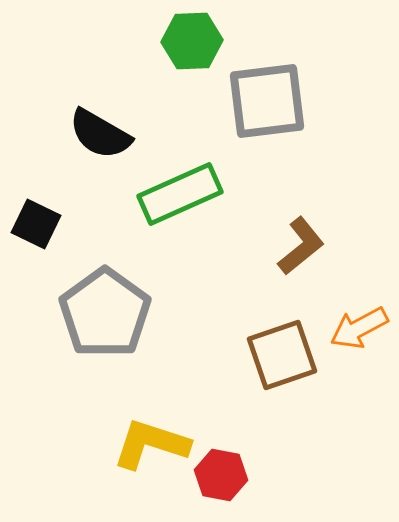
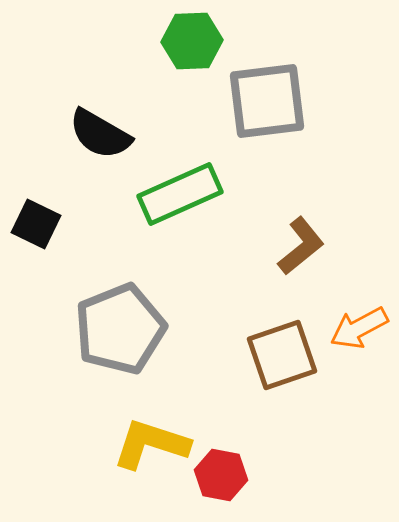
gray pentagon: moved 15 px right, 16 px down; rotated 14 degrees clockwise
